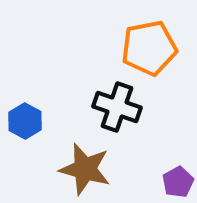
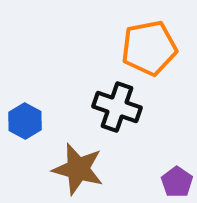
brown star: moved 7 px left
purple pentagon: moved 1 px left; rotated 8 degrees counterclockwise
